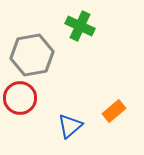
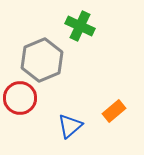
gray hexagon: moved 10 px right, 5 px down; rotated 12 degrees counterclockwise
